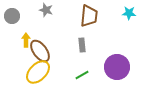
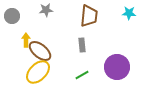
gray star: rotated 24 degrees counterclockwise
brown ellipse: rotated 15 degrees counterclockwise
